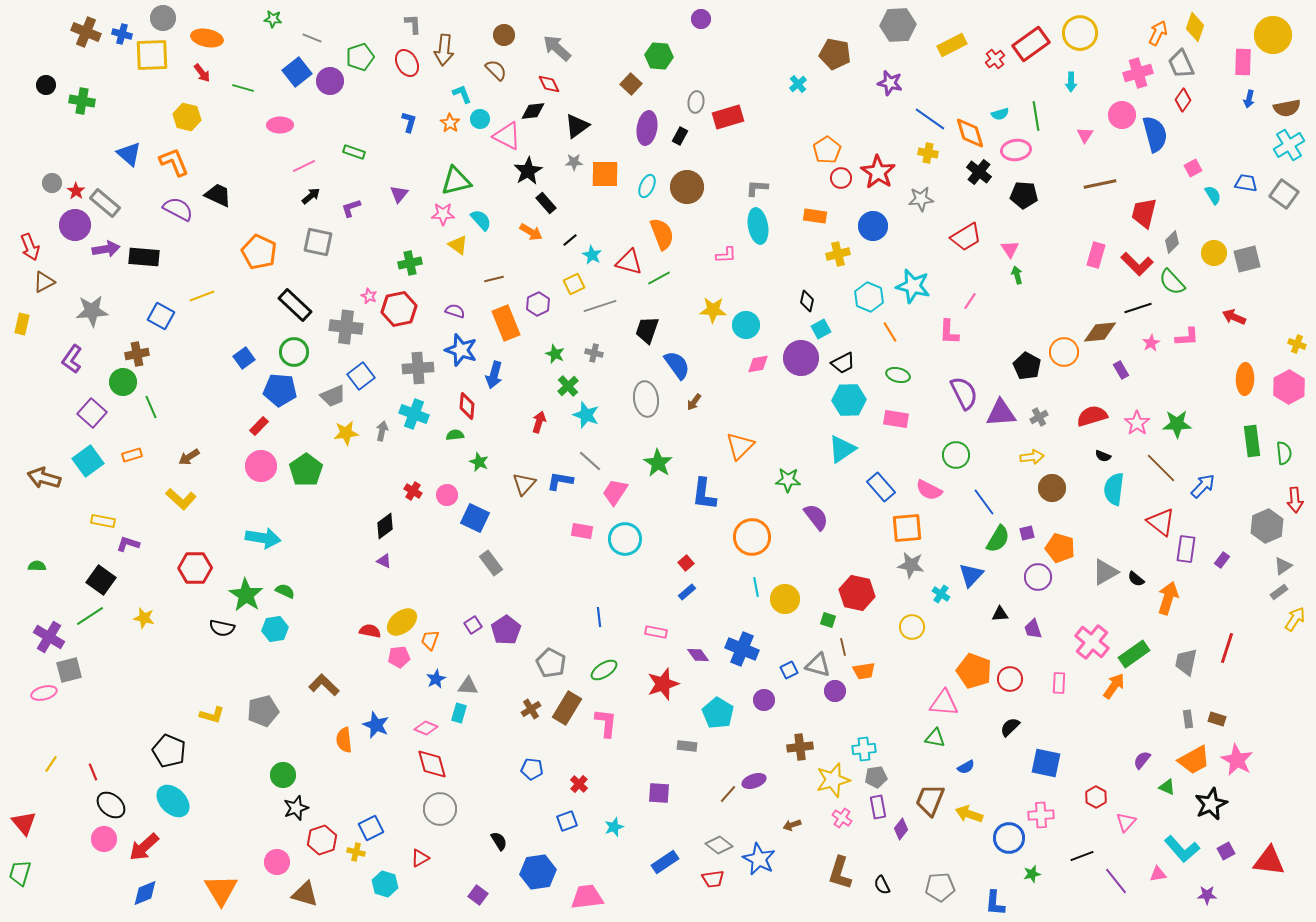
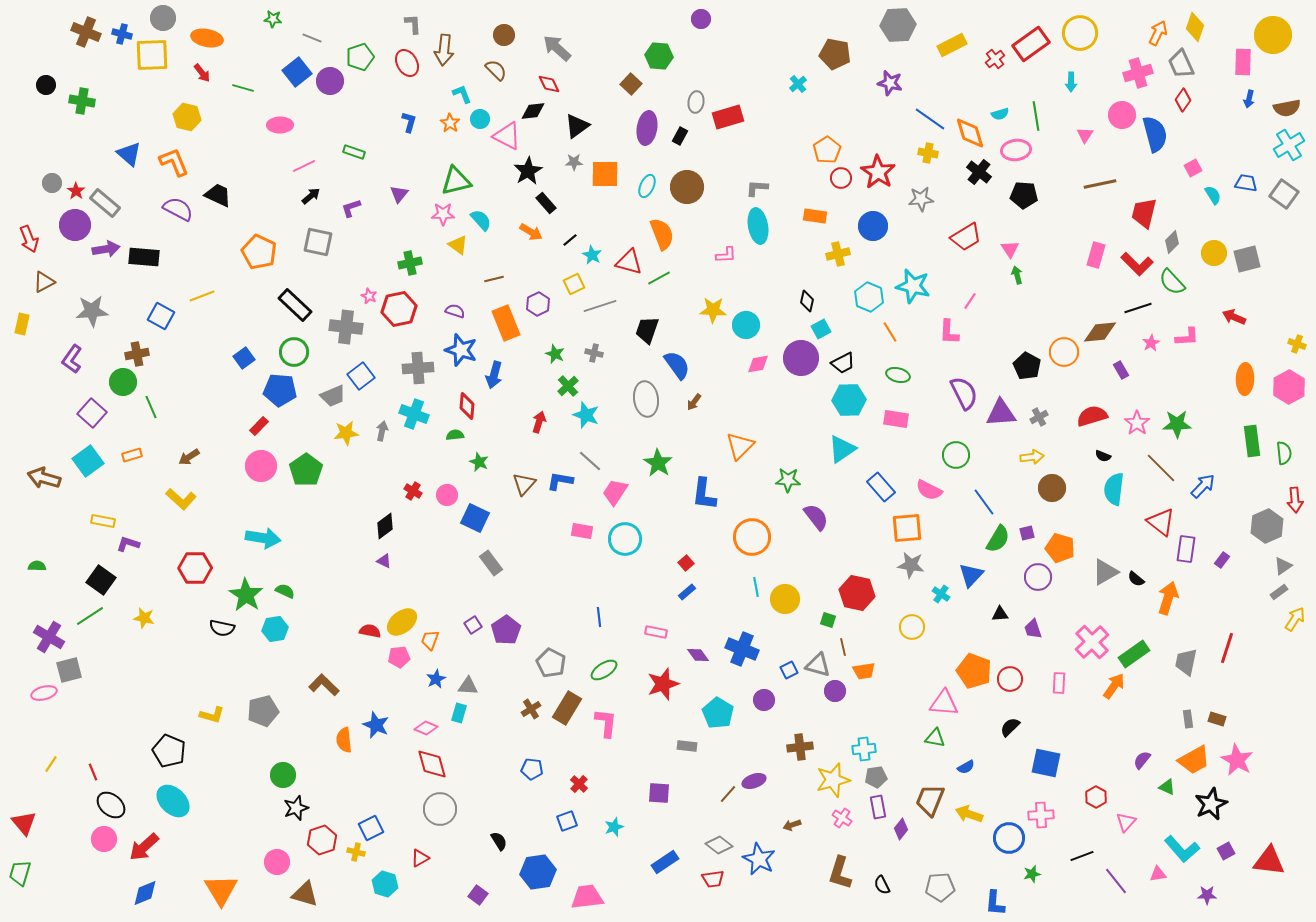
red arrow at (30, 247): moved 1 px left, 8 px up
pink cross at (1092, 642): rotated 8 degrees clockwise
